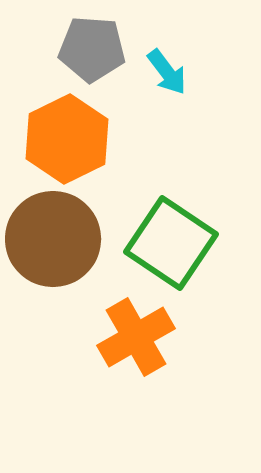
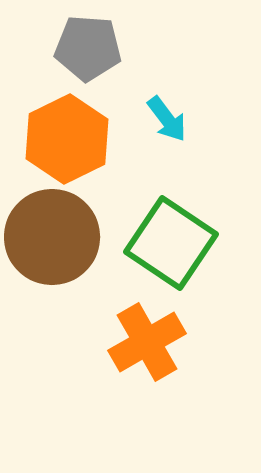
gray pentagon: moved 4 px left, 1 px up
cyan arrow: moved 47 px down
brown circle: moved 1 px left, 2 px up
orange cross: moved 11 px right, 5 px down
